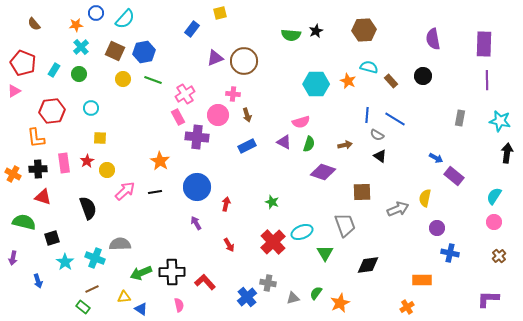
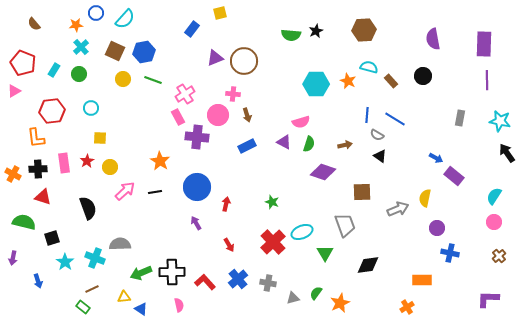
black arrow at (507, 153): rotated 42 degrees counterclockwise
yellow circle at (107, 170): moved 3 px right, 3 px up
blue cross at (247, 297): moved 9 px left, 18 px up
